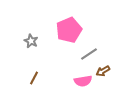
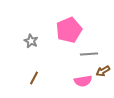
gray line: rotated 30 degrees clockwise
